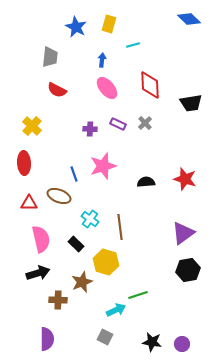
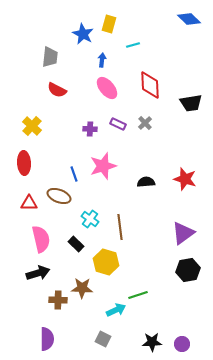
blue star: moved 7 px right, 7 px down
brown star: moved 6 px down; rotated 25 degrees clockwise
gray square: moved 2 px left, 2 px down
black star: rotated 12 degrees counterclockwise
